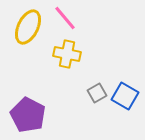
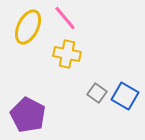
gray square: rotated 24 degrees counterclockwise
